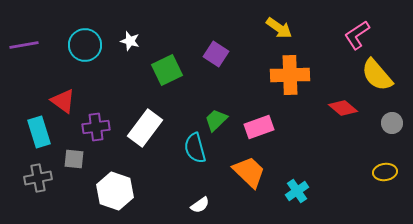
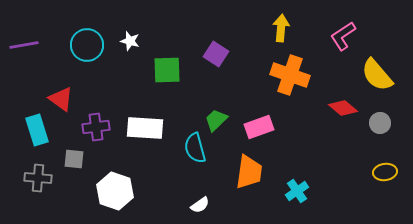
yellow arrow: moved 2 px right; rotated 120 degrees counterclockwise
pink L-shape: moved 14 px left, 1 px down
cyan circle: moved 2 px right
green square: rotated 24 degrees clockwise
orange cross: rotated 21 degrees clockwise
red triangle: moved 2 px left, 2 px up
gray circle: moved 12 px left
white rectangle: rotated 57 degrees clockwise
cyan rectangle: moved 2 px left, 2 px up
orange trapezoid: rotated 54 degrees clockwise
gray cross: rotated 16 degrees clockwise
